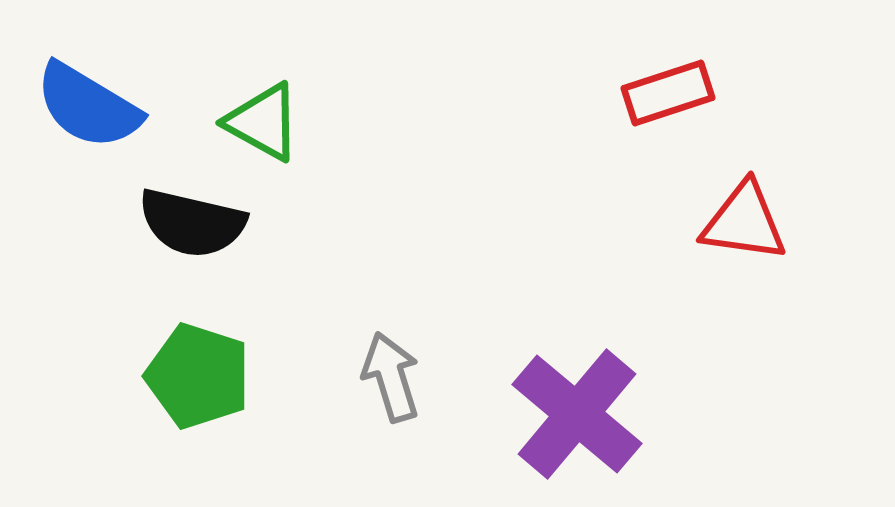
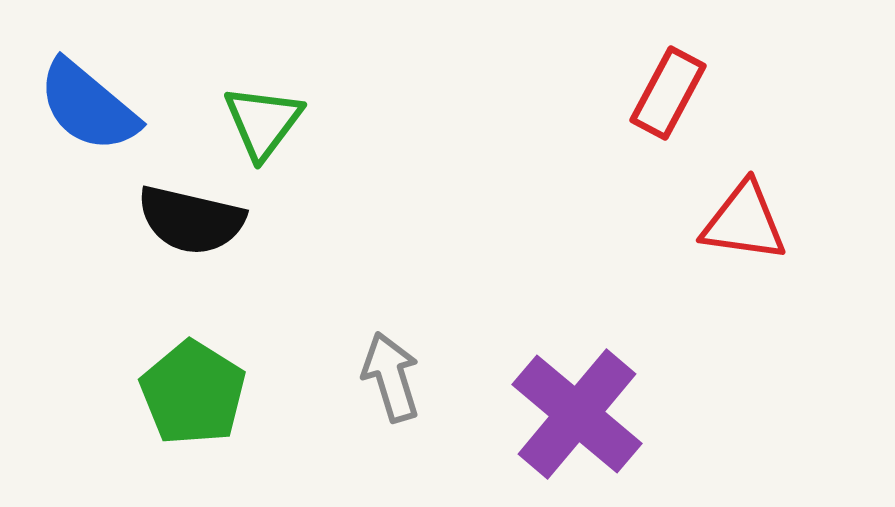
red rectangle: rotated 44 degrees counterclockwise
blue semicircle: rotated 9 degrees clockwise
green triangle: rotated 38 degrees clockwise
black semicircle: moved 1 px left, 3 px up
green pentagon: moved 5 px left, 17 px down; rotated 14 degrees clockwise
